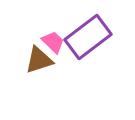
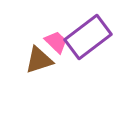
pink trapezoid: moved 3 px right
